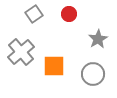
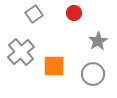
red circle: moved 5 px right, 1 px up
gray star: moved 2 px down
